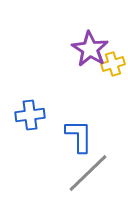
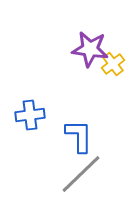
purple star: rotated 24 degrees counterclockwise
yellow cross: rotated 20 degrees counterclockwise
gray line: moved 7 px left, 1 px down
